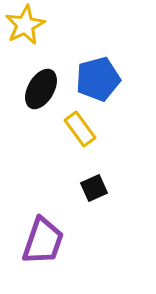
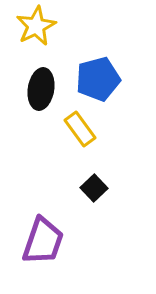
yellow star: moved 11 px right, 1 px down
black ellipse: rotated 21 degrees counterclockwise
black square: rotated 20 degrees counterclockwise
